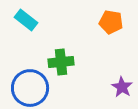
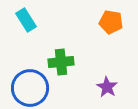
cyan rectangle: rotated 20 degrees clockwise
purple star: moved 15 px left
